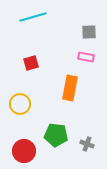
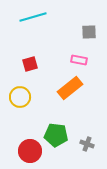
pink rectangle: moved 7 px left, 3 px down
red square: moved 1 px left, 1 px down
orange rectangle: rotated 40 degrees clockwise
yellow circle: moved 7 px up
red circle: moved 6 px right
